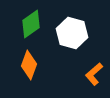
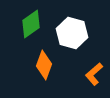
orange diamond: moved 15 px right
